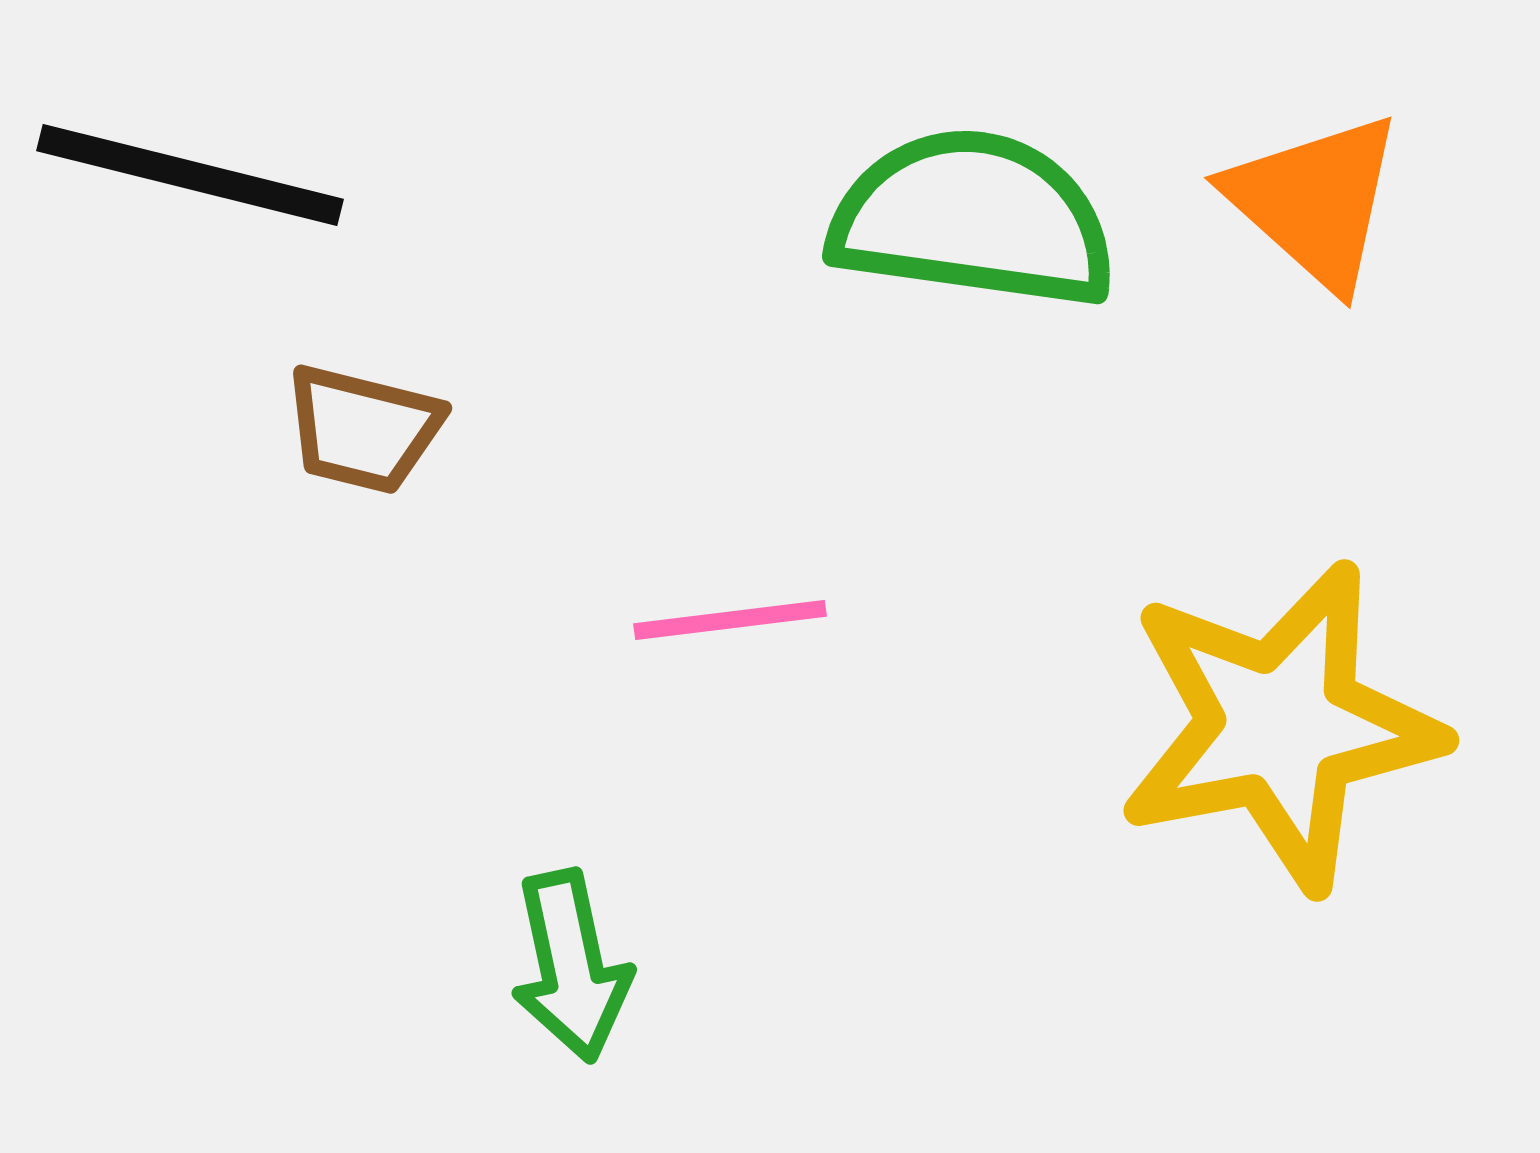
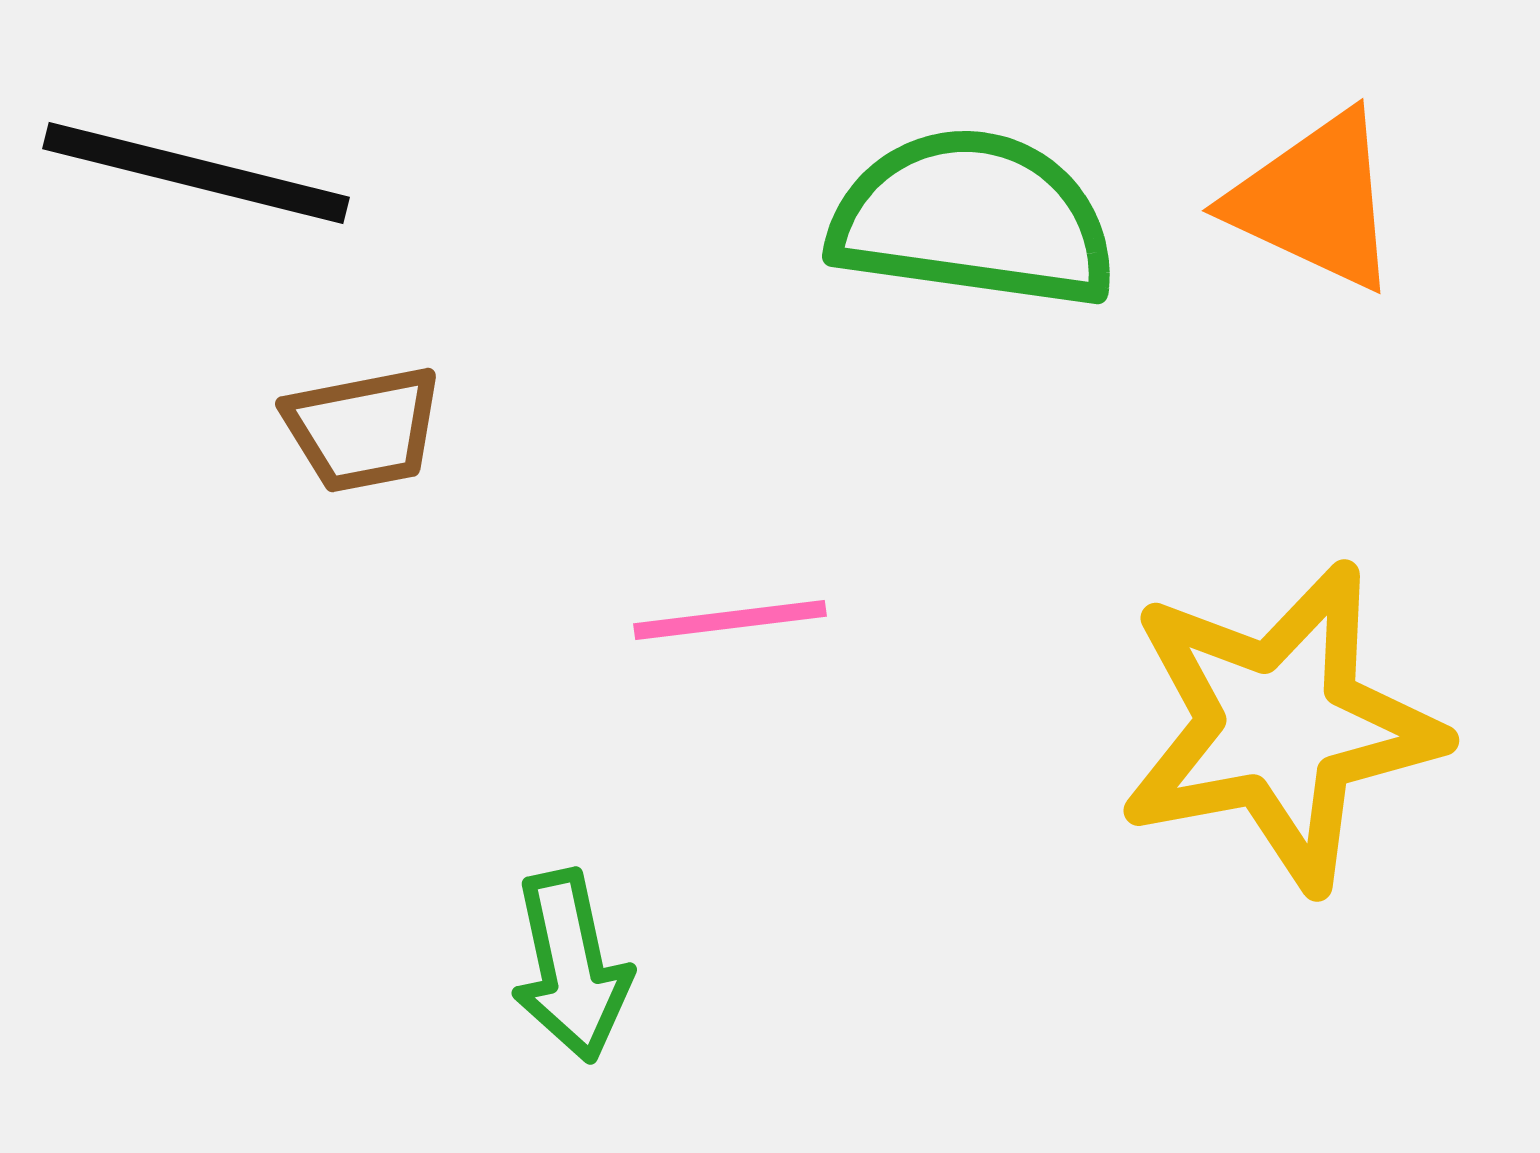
black line: moved 6 px right, 2 px up
orange triangle: rotated 17 degrees counterclockwise
brown trapezoid: rotated 25 degrees counterclockwise
